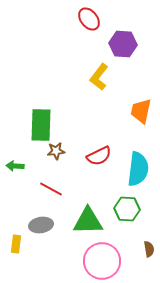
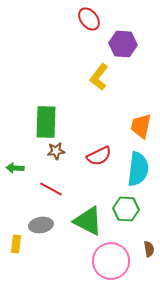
orange trapezoid: moved 15 px down
green rectangle: moved 5 px right, 3 px up
green arrow: moved 2 px down
green hexagon: moved 1 px left
green triangle: rotated 28 degrees clockwise
pink circle: moved 9 px right
